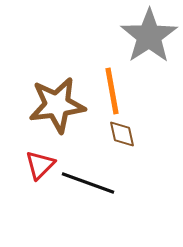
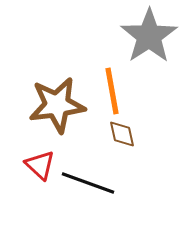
red triangle: rotated 32 degrees counterclockwise
